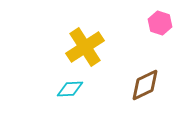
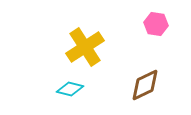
pink hexagon: moved 4 px left, 1 px down; rotated 10 degrees counterclockwise
cyan diamond: rotated 16 degrees clockwise
